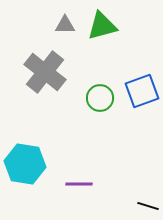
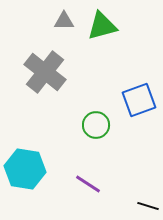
gray triangle: moved 1 px left, 4 px up
blue square: moved 3 px left, 9 px down
green circle: moved 4 px left, 27 px down
cyan hexagon: moved 5 px down
purple line: moved 9 px right; rotated 32 degrees clockwise
